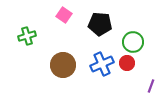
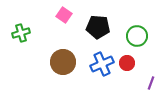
black pentagon: moved 2 px left, 3 px down
green cross: moved 6 px left, 3 px up
green circle: moved 4 px right, 6 px up
brown circle: moved 3 px up
purple line: moved 3 px up
